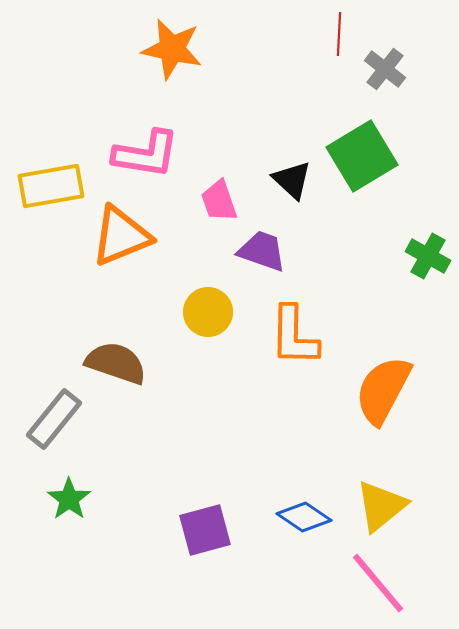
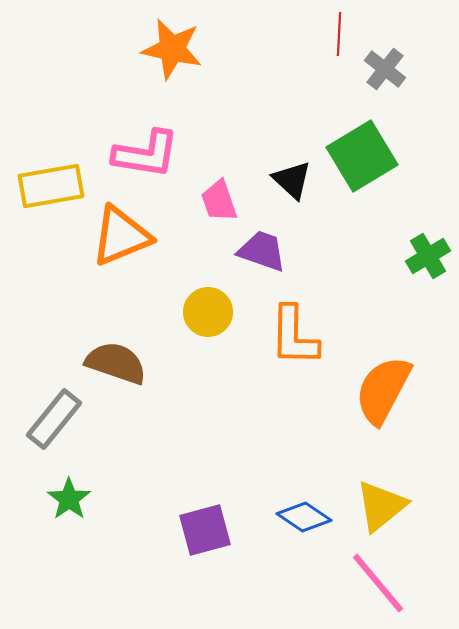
green cross: rotated 30 degrees clockwise
